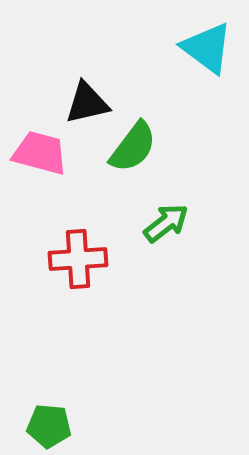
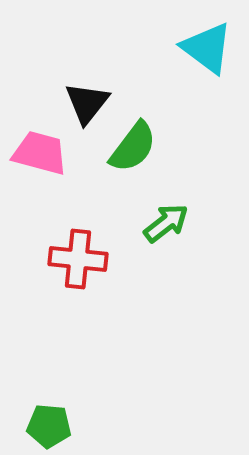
black triangle: rotated 39 degrees counterclockwise
red cross: rotated 10 degrees clockwise
